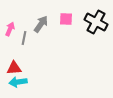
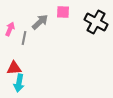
pink square: moved 3 px left, 7 px up
gray arrow: moved 1 px left, 2 px up; rotated 12 degrees clockwise
cyan arrow: moved 1 px right, 1 px down; rotated 72 degrees counterclockwise
